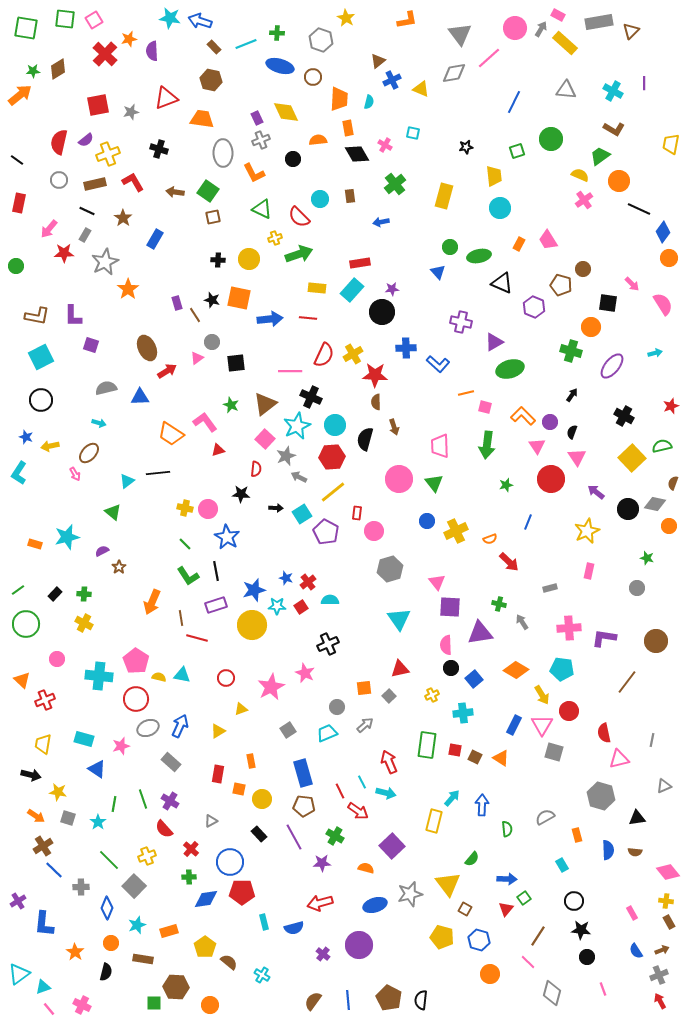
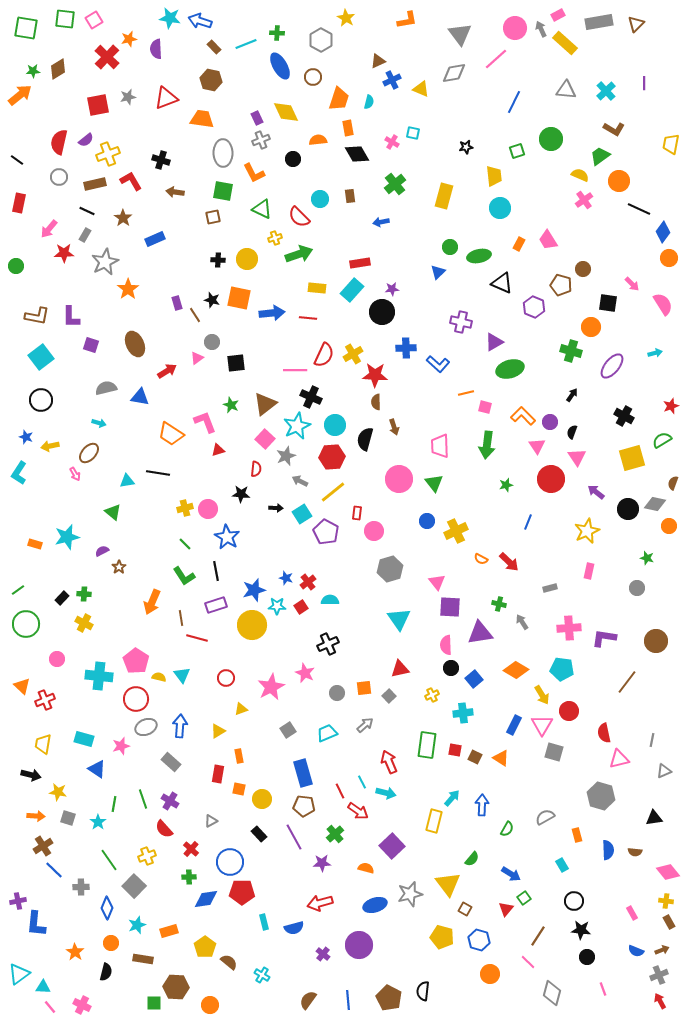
pink rectangle at (558, 15): rotated 56 degrees counterclockwise
gray arrow at (541, 29): rotated 56 degrees counterclockwise
brown triangle at (631, 31): moved 5 px right, 7 px up
gray hexagon at (321, 40): rotated 10 degrees clockwise
purple semicircle at (152, 51): moved 4 px right, 2 px up
red cross at (105, 54): moved 2 px right, 3 px down
pink line at (489, 58): moved 7 px right, 1 px down
brown triangle at (378, 61): rotated 14 degrees clockwise
blue ellipse at (280, 66): rotated 44 degrees clockwise
cyan cross at (613, 91): moved 7 px left; rotated 18 degrees clockwise
orange trapezoid at (339, 99): rotated 15 degrees clockwise
gray star at (131, 112): moved 3 px left, 15 px up
pink cross at (385, 145): moved 7 px right, 3 px up
black cross at (159, 149): moved 2 px right, 11 px down
gray circle at (59, 180): moved 3 px up
red L-shape at (133, 182): moved 2 px left, 1 px up
green square at (208, 191): moved 15 px right; rotated 25 degrees counterclockwise
blue rectangle at (155, 239): rotated 36 degrees clockwise
yellow circle at (249, 259): moved 2 px left
blue triangle at (438, 272): rotated 28 degrees clockwise
purple L-shape at (73, 316): moved 2 px left, 1 px down
blue arrow at (270, 319): moved 2 px right, 6 px up
brown ellipse at (147, 348): moved 12 px left, 4 px up
cyan square at (41, 357): rotated 10 degrees counterclockwise
pink line at (290, 371): moved 5 px right, 1 px up
blue triangle at (140, 397): rotated 12 degrees clockwise
pink L-shape at (205, 422): rotated 15 degrees clockwise
green semicircle at (662, 446): moved 6 px up; rotated 18 degrees counterclockwise
yellow square at (632, 458): rotated 28 degrees clockwise
black line at (158, 473): rotated 15 degrees clockwise
gray arrow at (299, 477): moved 1 px right, 4 px down
cyan triangle at (127, 481): rotated 28 degrees clockwise
yellow cross at (185, 508): rotated 28 degrees counterclockwise
orange semicircle at (490, 539): moved 9 px left, 20 px down; rotated 48 degrees clockwise
green L-shape at (188, 576): moved 4 px left
black rectangle at (55, 594): moved 7 px right, 4 px down
cyan triangle at (182, 675): rotated 42 degrees clockwise
orange triangle at (22, 680): moved 6 px down
gray circle at (337, 707): moved 14 px up
blue arrow at (180, 726): rotated 20 degrees counterclockwise
gray ellipse at (148, 728): moved 2 px left, 1 px up
orange rectangle at (251, 761): moved 12 px left, 5 px up
gray triangle at (664, 786): moved 15 px up
orange arrow at (36, 816): rotated 30 degrees counterclockwise
black triangle at (637, 818): moved 17 px right
green semicircle at (507, 829): rotated 35 degrees clockwise
green cross at (335, 836): moved 2 px up; rotated 18 degrees clockwise
green line at (109, 860): rotated 10 degrees clockwise
blue arrow at (507, 879): moved 4 px right, 5 px up; rotated 30 degrees clockwise
purple cross at (18, 901): rotated 21 degrees clockwise
blue L-shape at (44, 924): moved 8 px left
blue semicircle at (636, 951): rotated 35 degrees counterclockwise
cyan triangle at (43, 987): rotated 21 degrees clockwise
black semicircle at (421, 1000): moved 2 px right, 9 px up
brown semicircle at (313, 1001): moved 5 px left, 1 px up
pink line at (49, 1009): moved 1 px right, 2 px up
